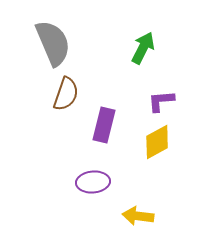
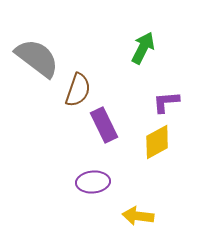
gray semicircle: moved 16 px left, 15 px down; rotated 30 degrees counterclockwise
brown semicircle: moved 12 px right, 4 px up
purple L-shape: moved 5 px right, 1 px down
purple rectangle: rotated 40 degrees counterclockwise
